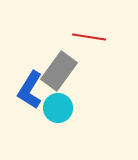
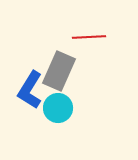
red line: rotated 12 degrees counterclockwise
gray rectangle: rotated 12 degrees counterclockwise
